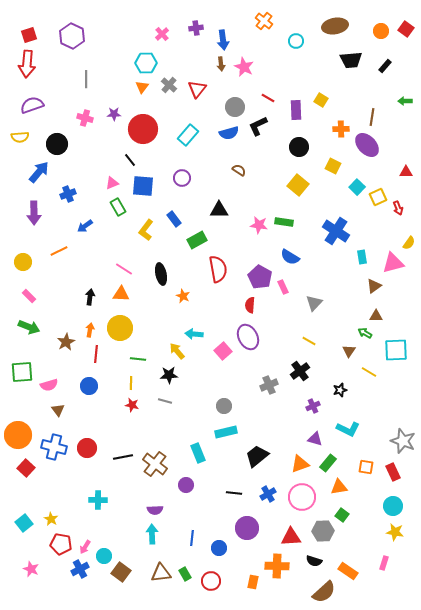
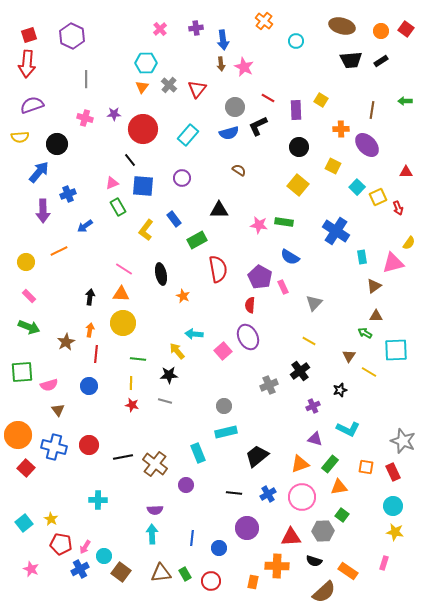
brown ellipse at (335, 26): moved 7 px right; rotated 25 degrees clockwise
pink cross at (162, 34): moved 2 px left, 5 px up
black rectangle at (385, 66): moved 4 px left, 5 px up; rotated 16 degrees clockwise
brown line at (372, 117): moved 7 px up
purple arrow at (34, 213): moved 9 px right, 2 px up
yellow circle at (23, 262): moved 3 px right
yellow circle at (120, 328): moved 3 px right, 5 px up
brown triangle at (349, 351): moved 5 px down
red circle at (87, 448): moved 2 px right, 3 px up
green rectangle at (328, 463): moved 2 px right, 1 px down
